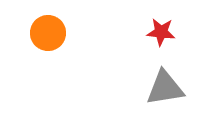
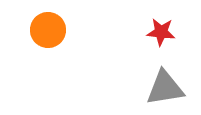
orange circle: moved 3 px up
